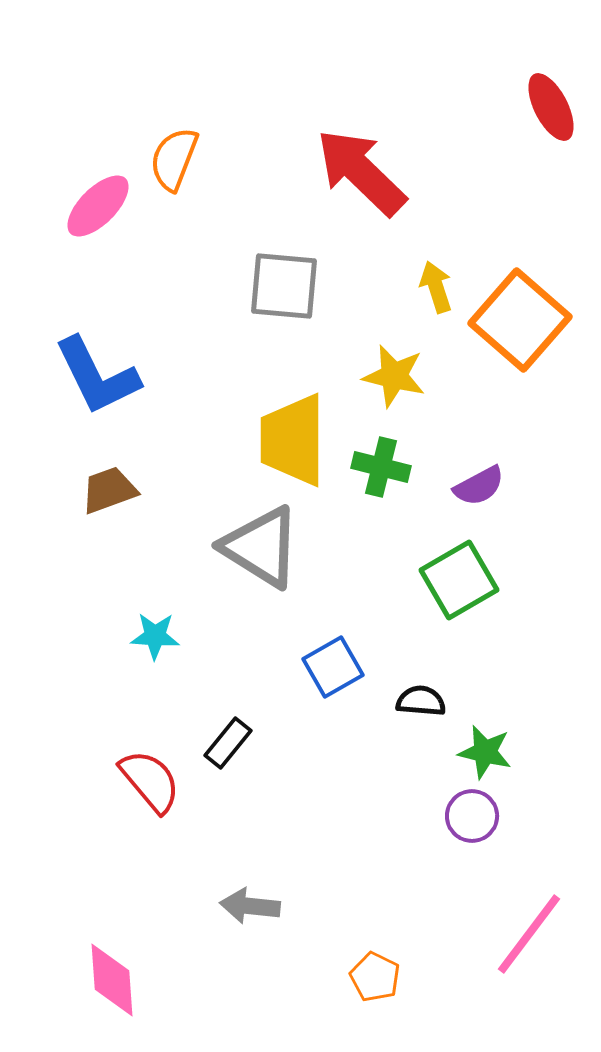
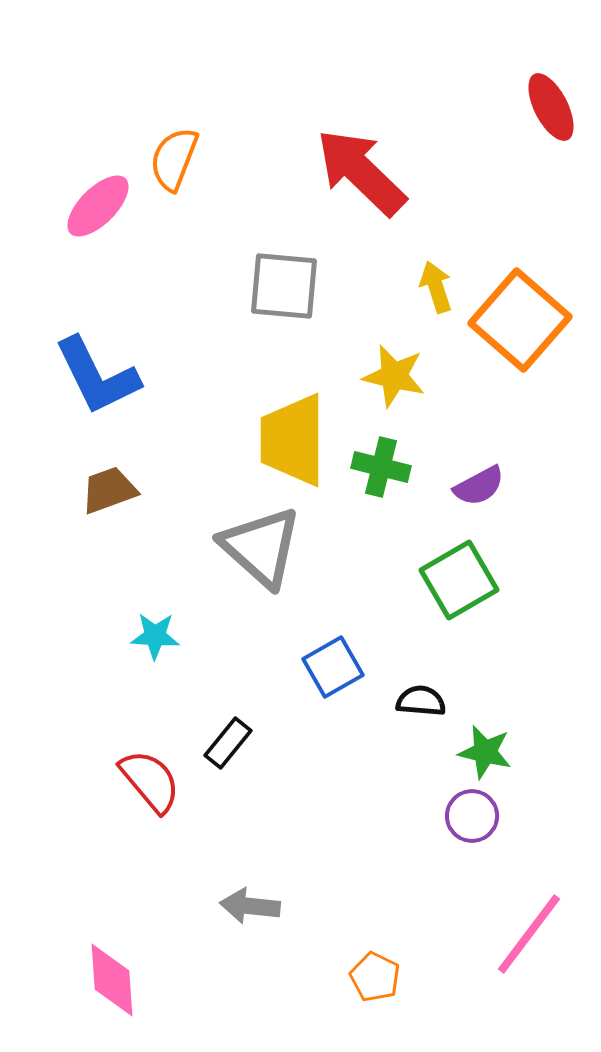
gray triangle: rotated 10 degrees clockwise
